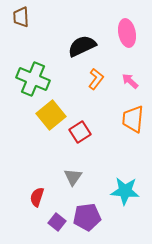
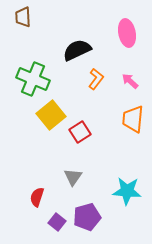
brown trapezoid: moved 2 px right
black semicircle: moved 5 px left, 4 px down
cyan star: moved 2 px right
purple pentagon: rotated 8 degrees counterclockwise
